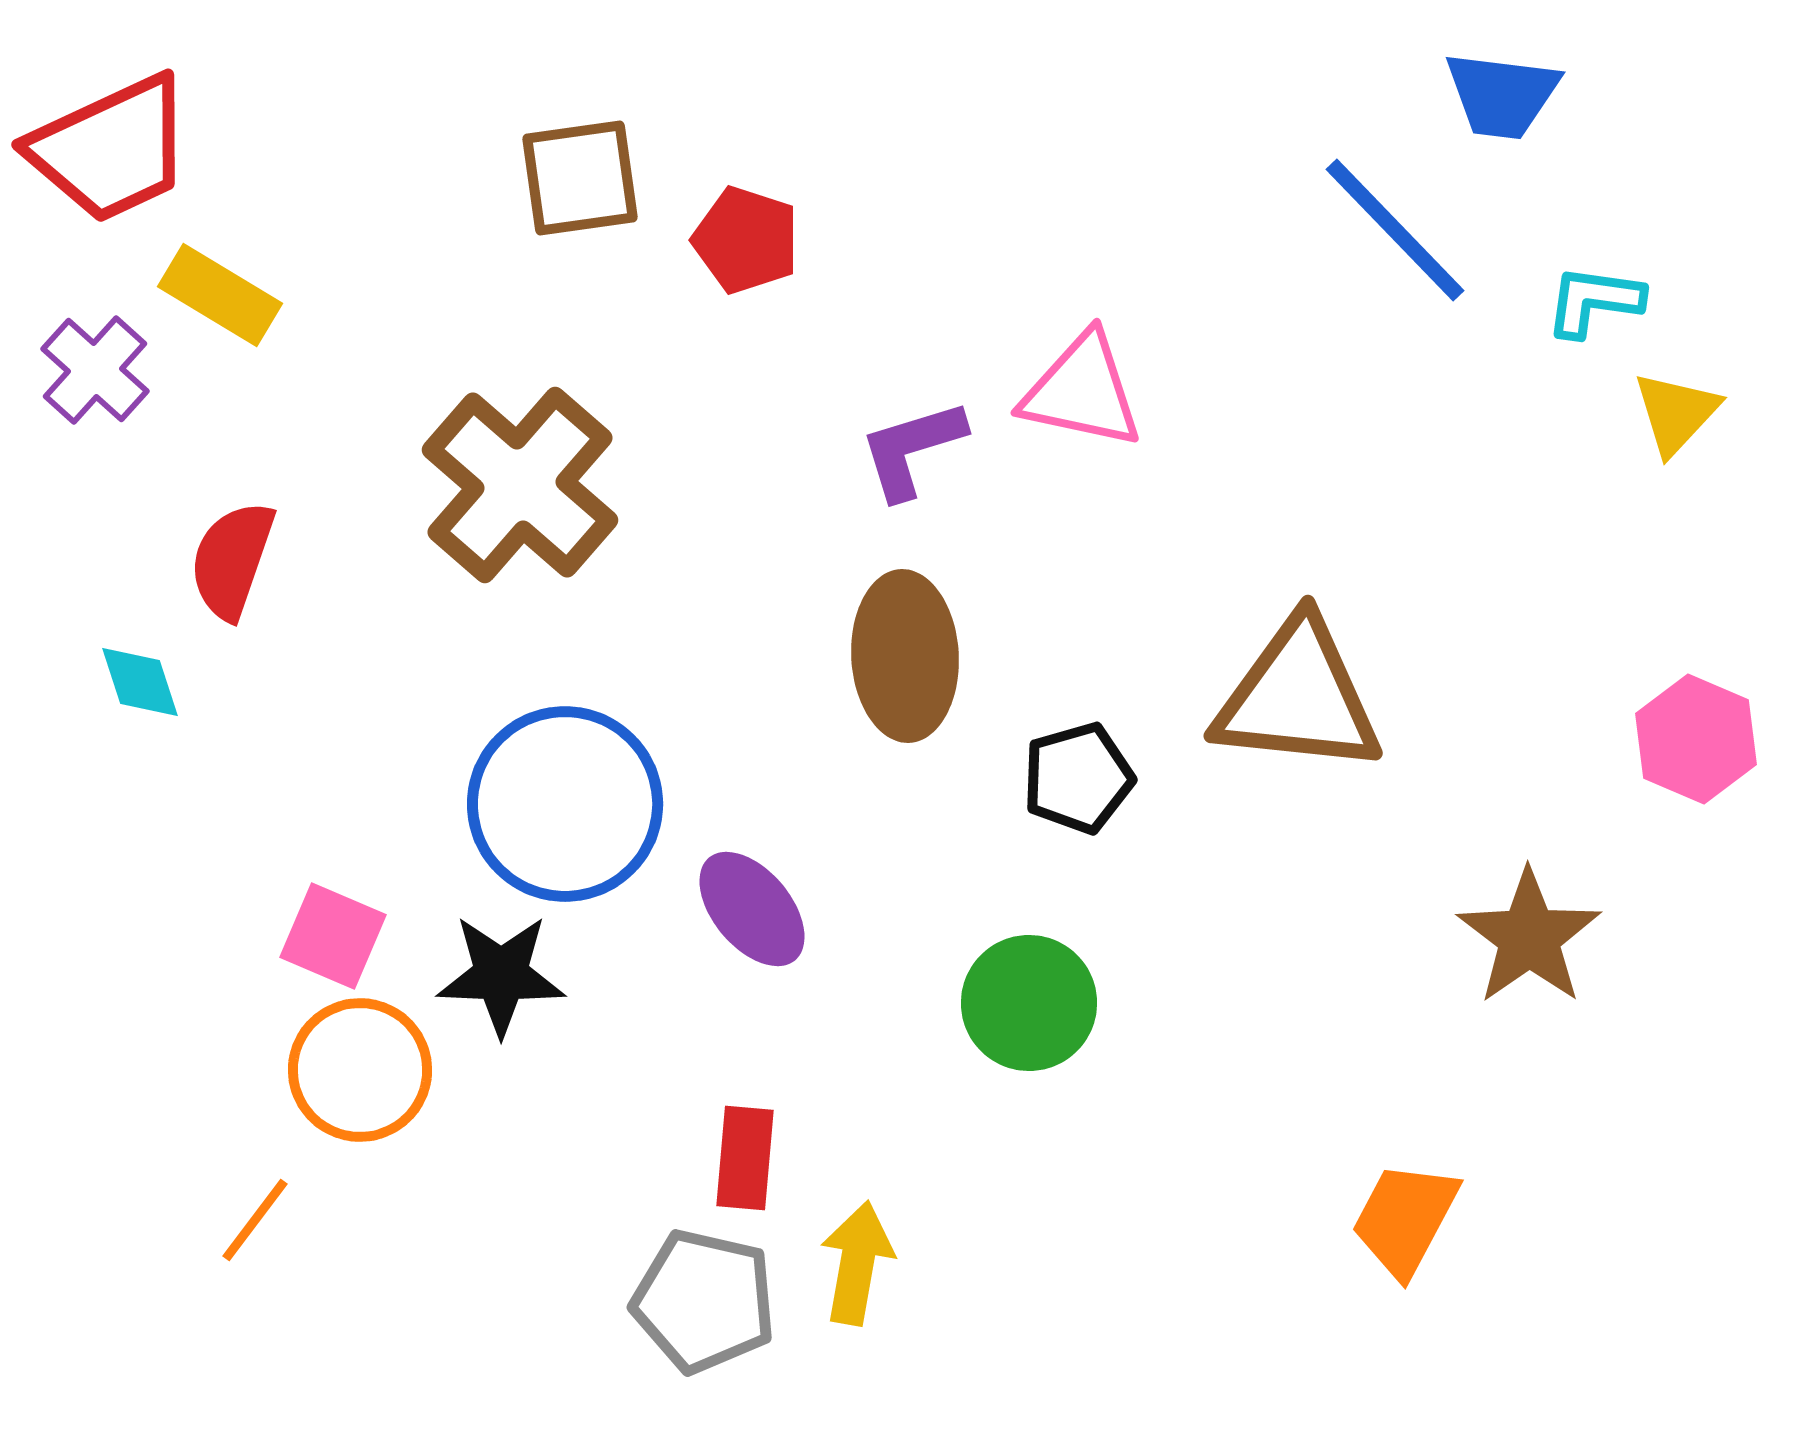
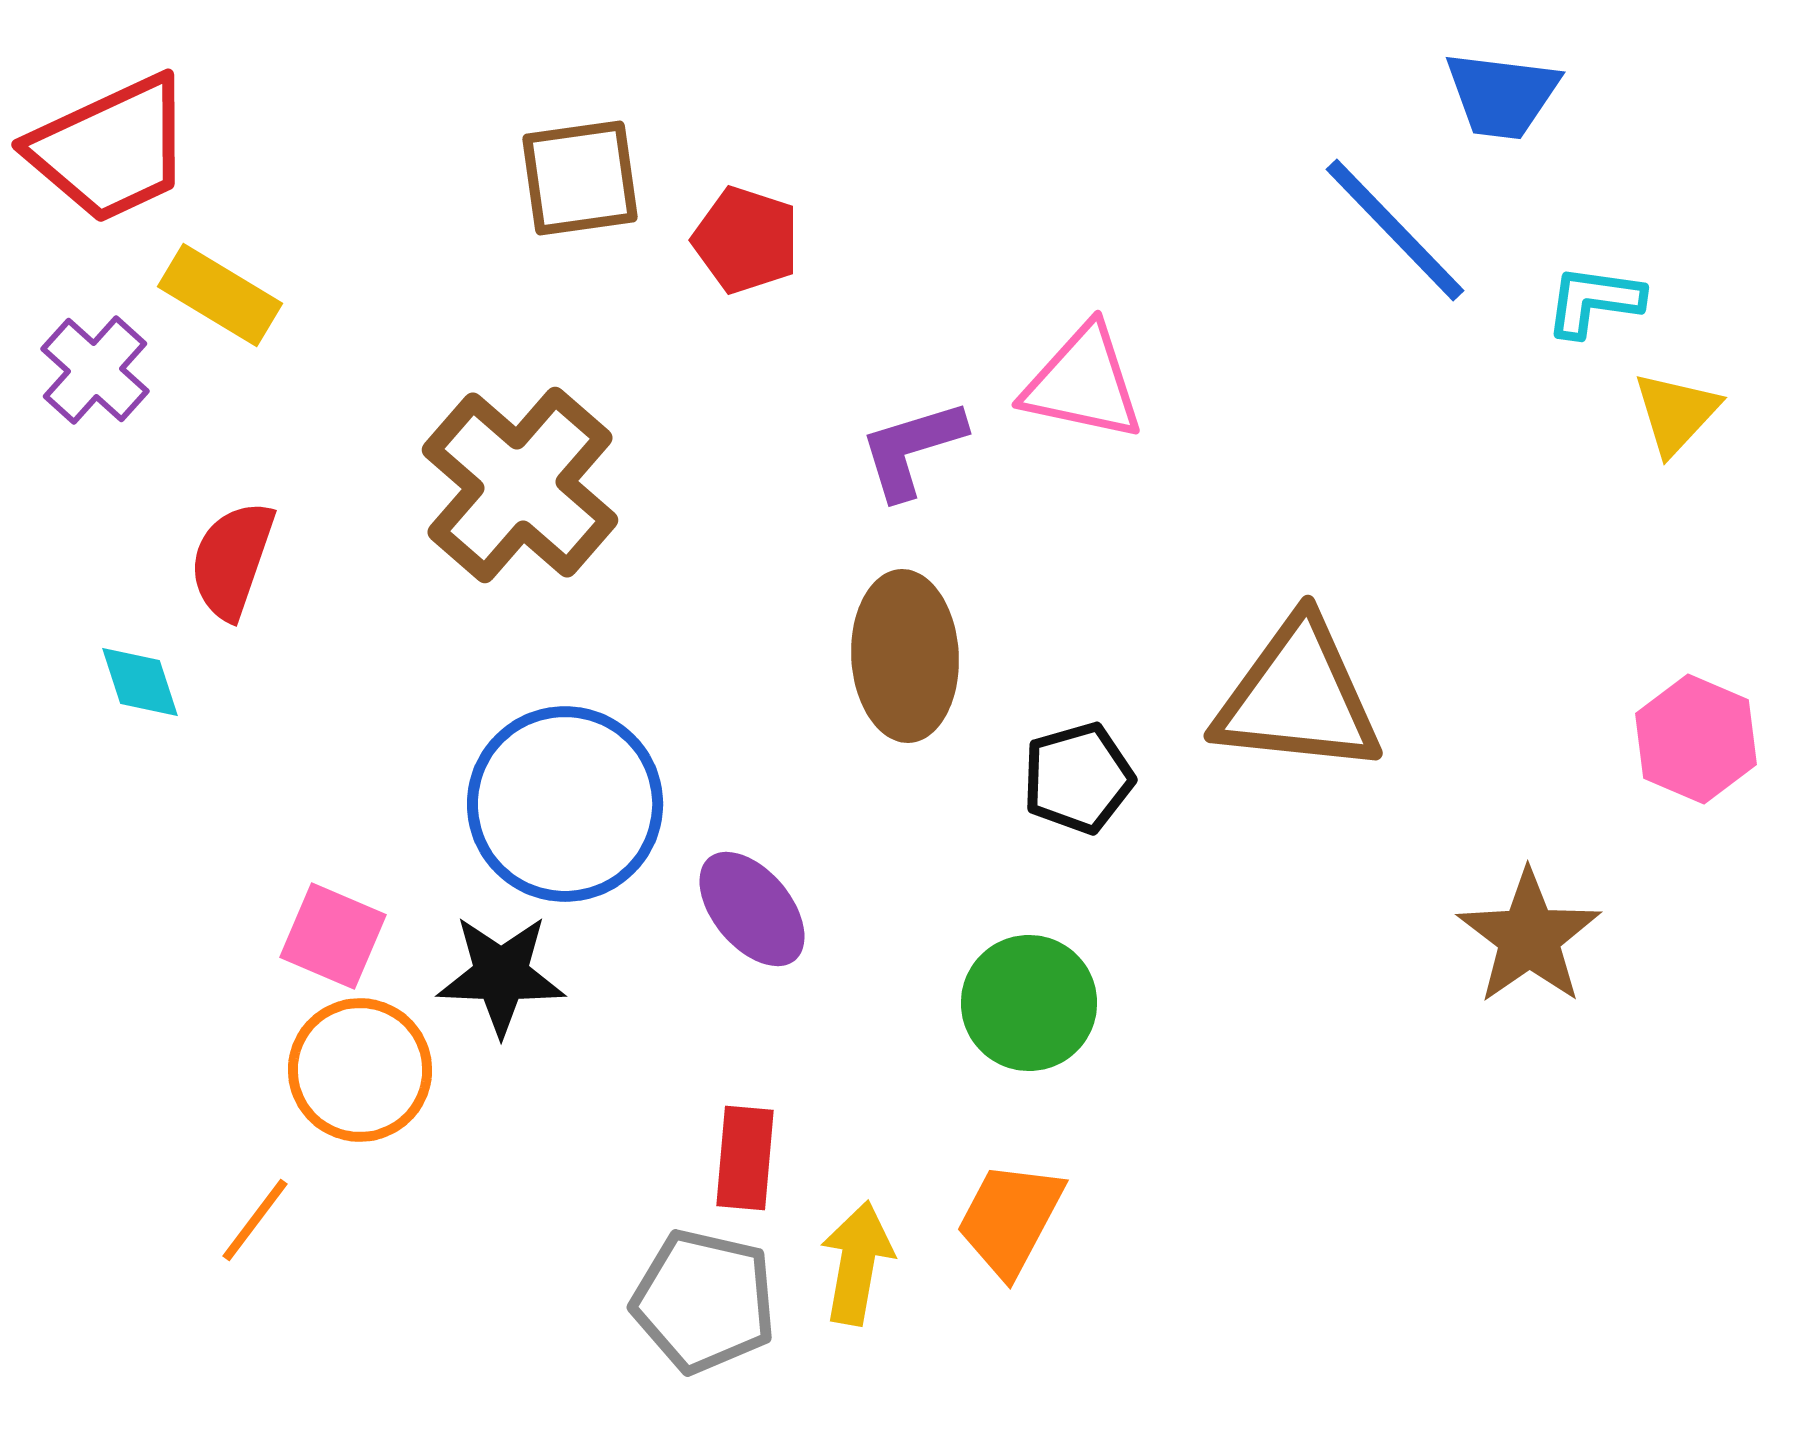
pink triangle: moved 1 px right, 8 px up
orange trapezoid: moved 395 px left
